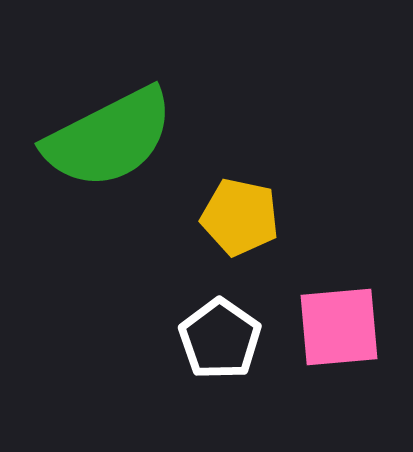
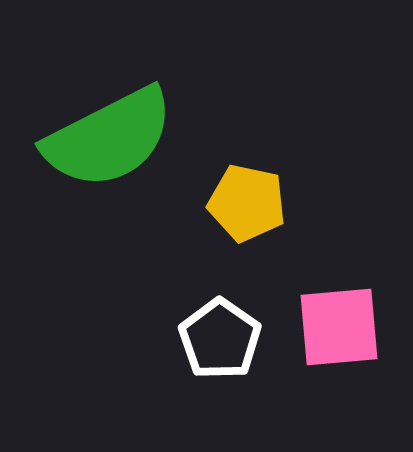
yellow pentagon: moved 7 px right, 14 px up
